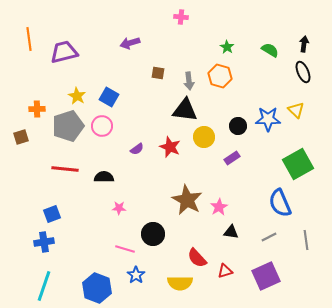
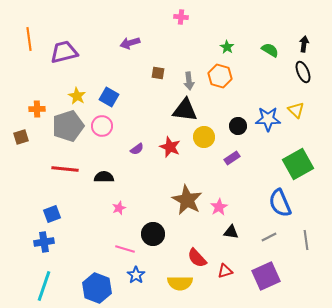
pink star at (119, 208): rotated 24 degrees counterclockwise
